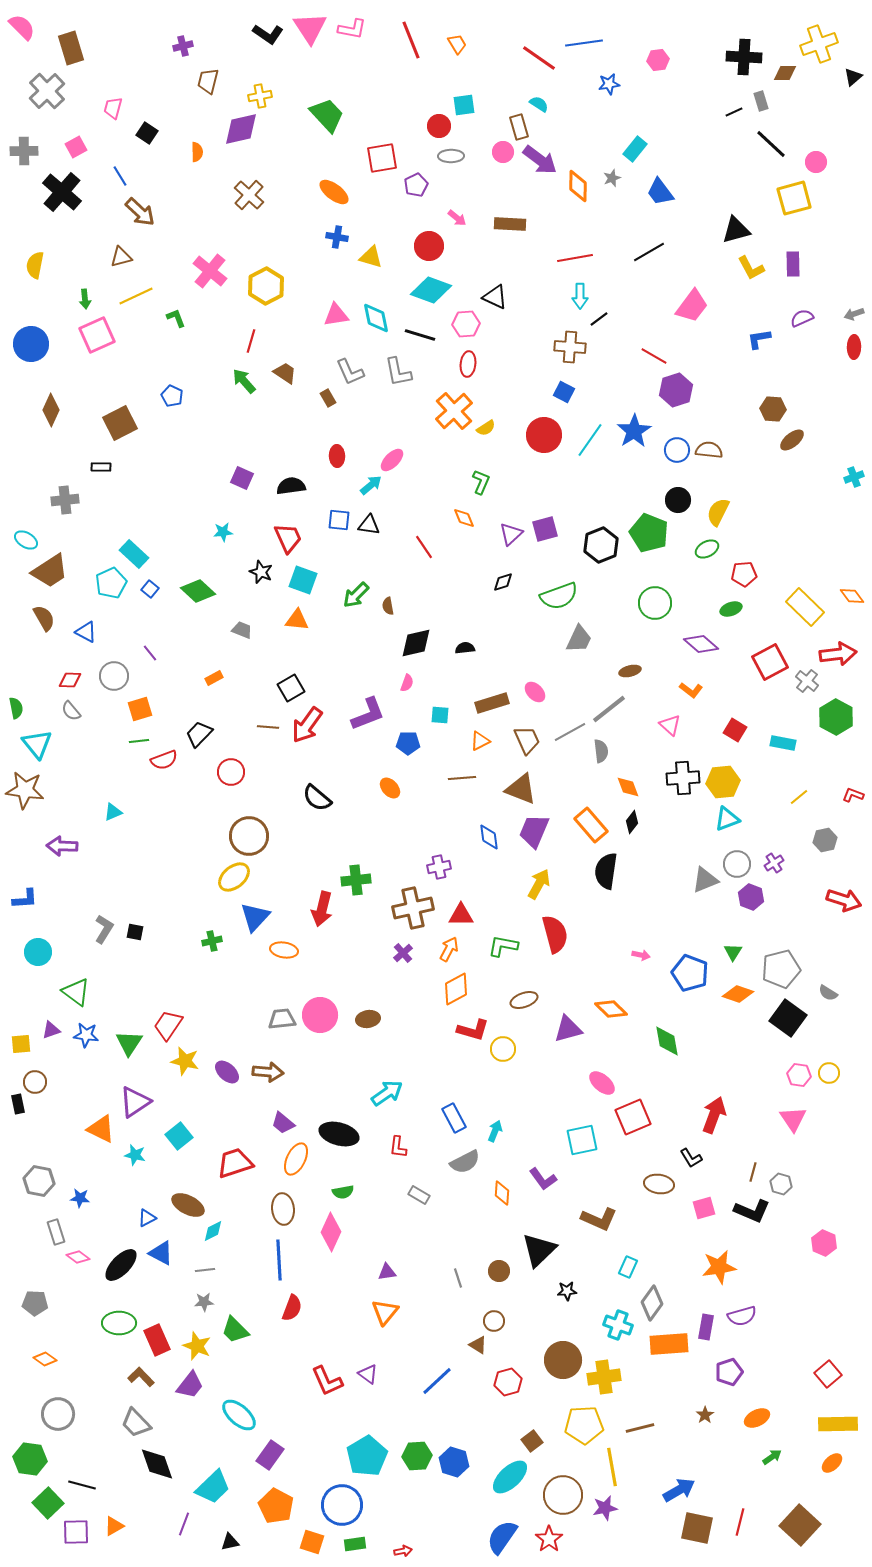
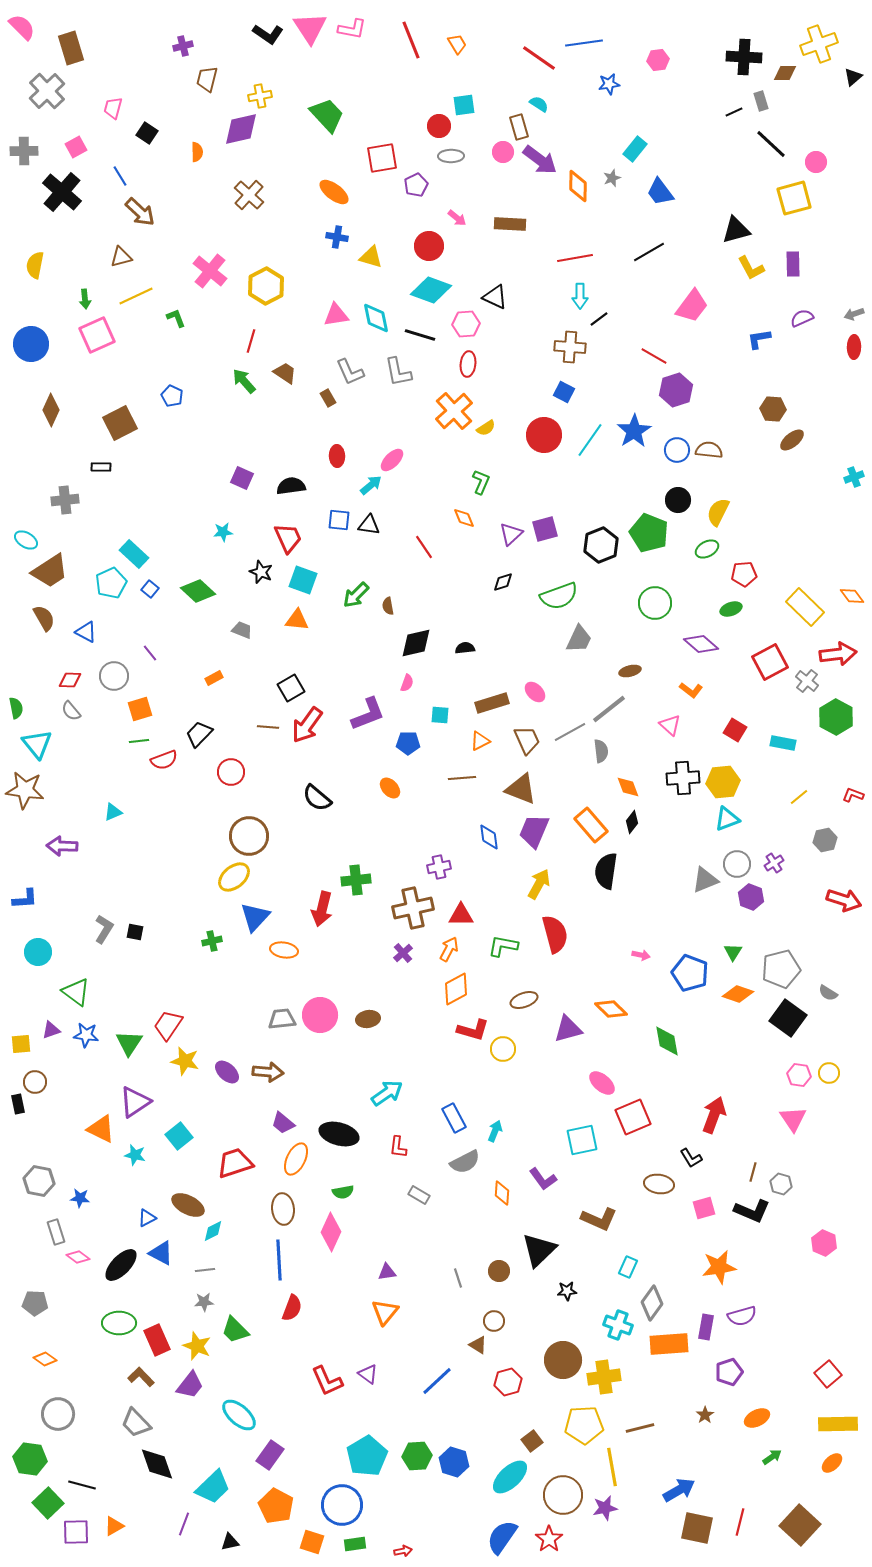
brown trapezoid at (208, 81): moved 1 px left, 2 px up
